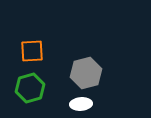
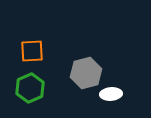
green hexagon: rotated 8 degrees counterclockwise
white ellipse: moved 30 px right, 10 px up
